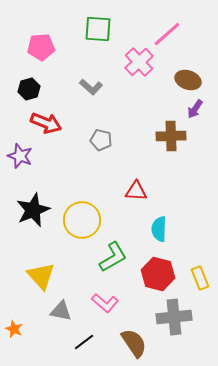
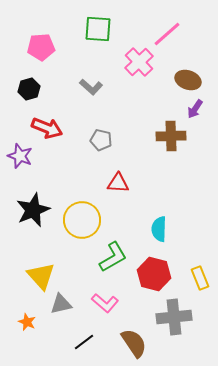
red arrow: moved 1 px right, 5 px down
red triangle: moved 18 px left, 8 px up
red hexagon: moved 4 px left
gray triangle: moved 7 px up; rotated 25 degrees counterclockwise
orange star: moved 13 px right, 7 px up
